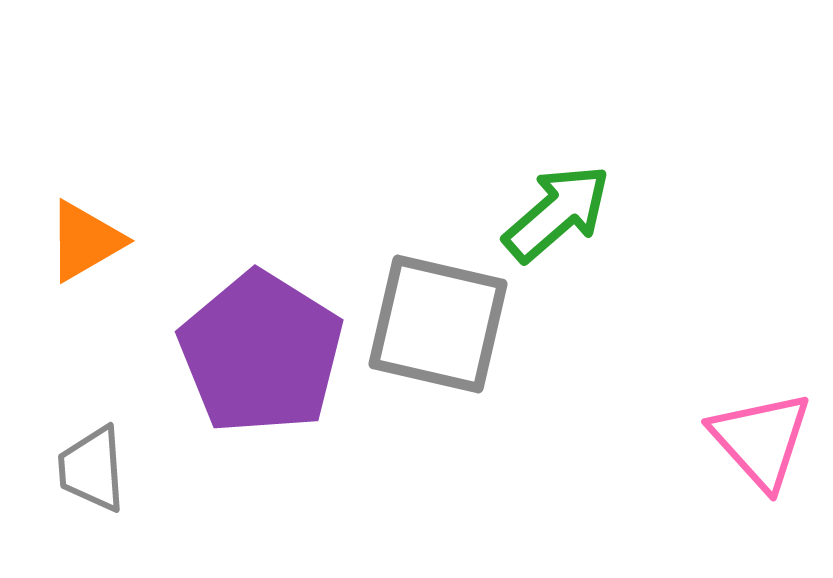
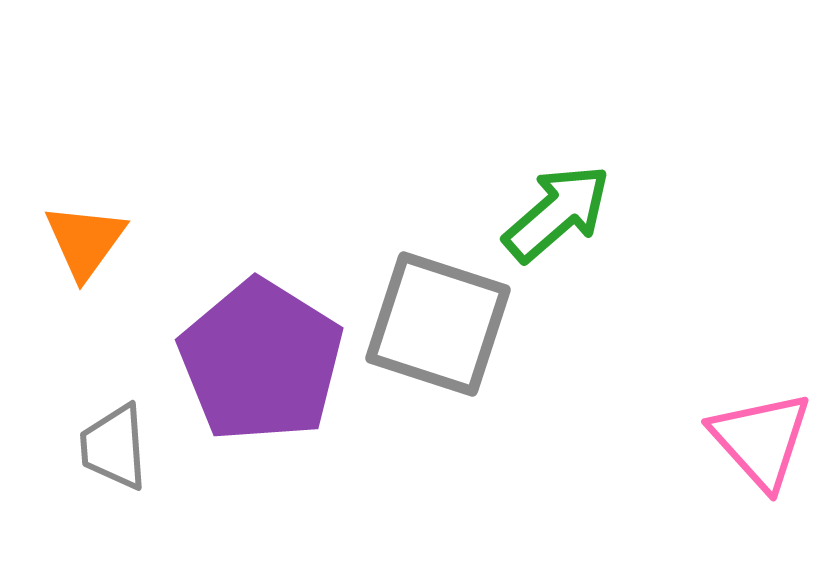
orange triangle: rotated 24 degrees counterclockwise
gray square: rotated 5 degrees clockwise
purple pentagon: moved 8 px down
gray trapezoid: moved 22 px right, 22 px up
